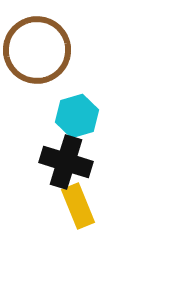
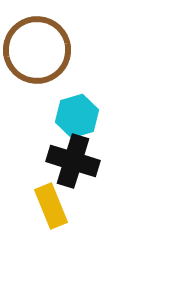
black cross: moved 7 px right, 1 px up
yellow rectangle: moved 27 px left
